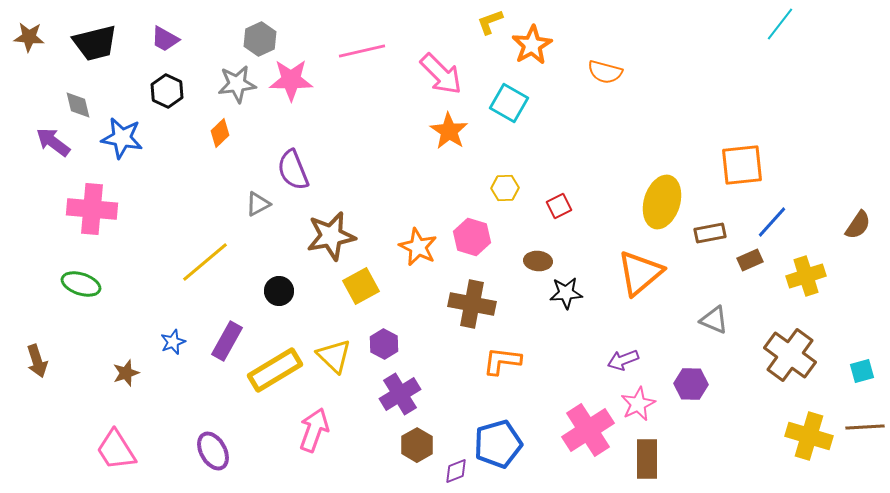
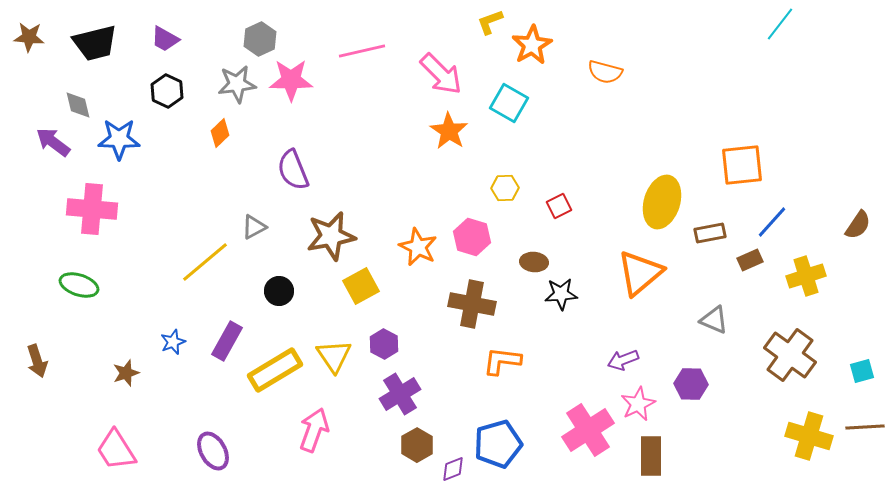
blue star at (122, 138): moved 3 px left, 1 px down; rotated 9 degrees counterclockwise
gray triangle at (258, 204): moved 4 px left, 23 px down
brown ellipse at (538, 261): moved 4 px left, 1 px down
green ellipse at (81, 284): moved 2 px left, 1 px down
black star at (566, 293): moved 5 px left, 1 px down
yellow triangle at (334, 356): rotated 12 degrees clockwise
brown rectangle at (647, 459): moved 4 px right, 3 px up
purple diamond at (456, 471): moved 3 px left, 2 px up
